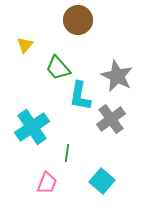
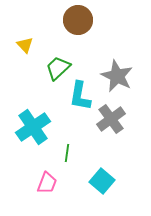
yellow triangle: rotated 24 degrees counterclockwise
green trapezoid: rotated 88 degrees clockwise
cyan cross: moved 1 px right
